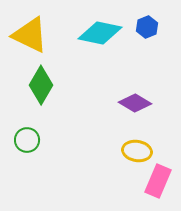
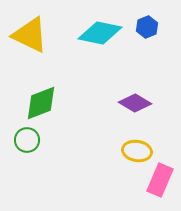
green diamond: moved 18 px down; rotated 39 degrees clockwise
pink rectangle: moved 2 px right, 1 px up
